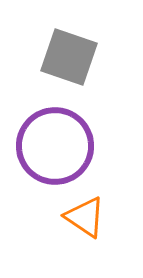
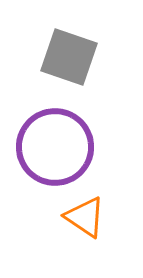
purple circle: moved 1 px down
